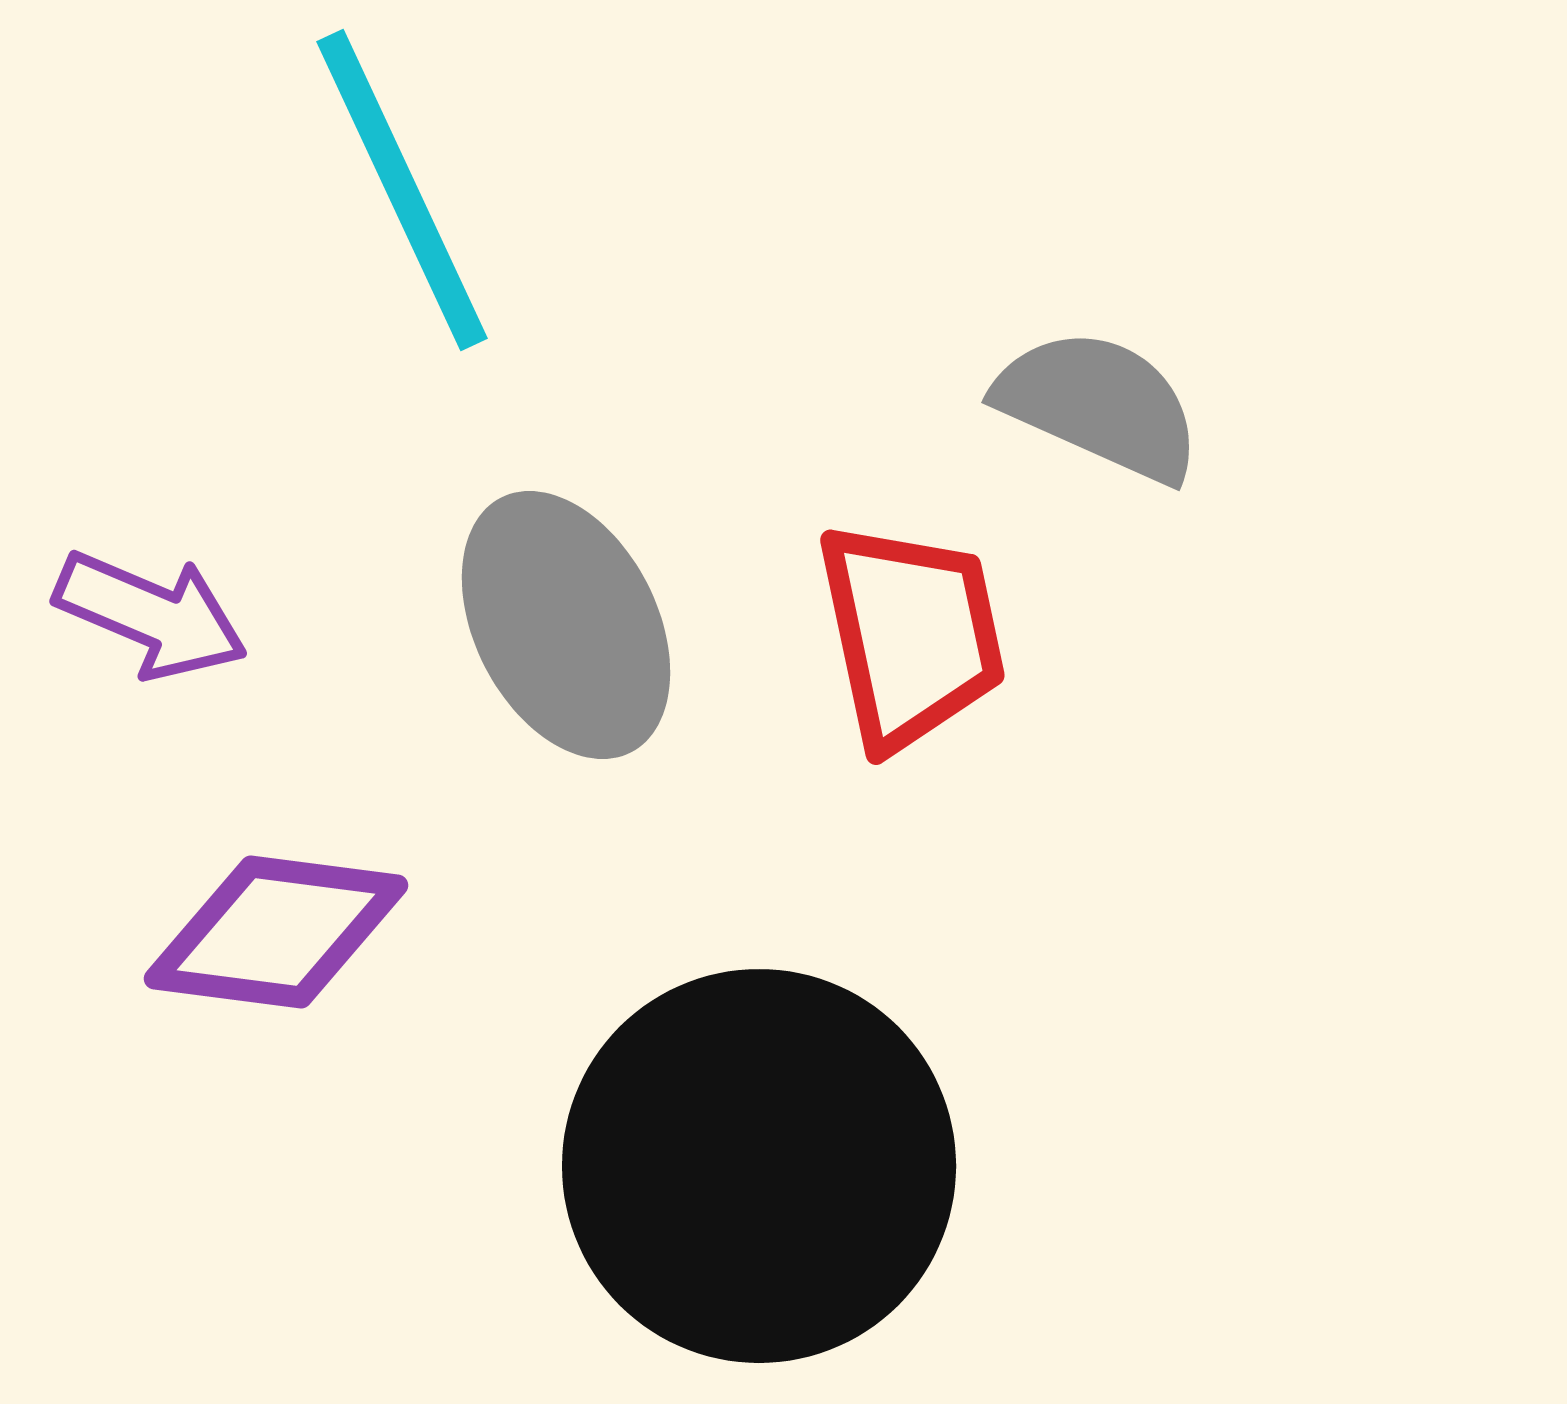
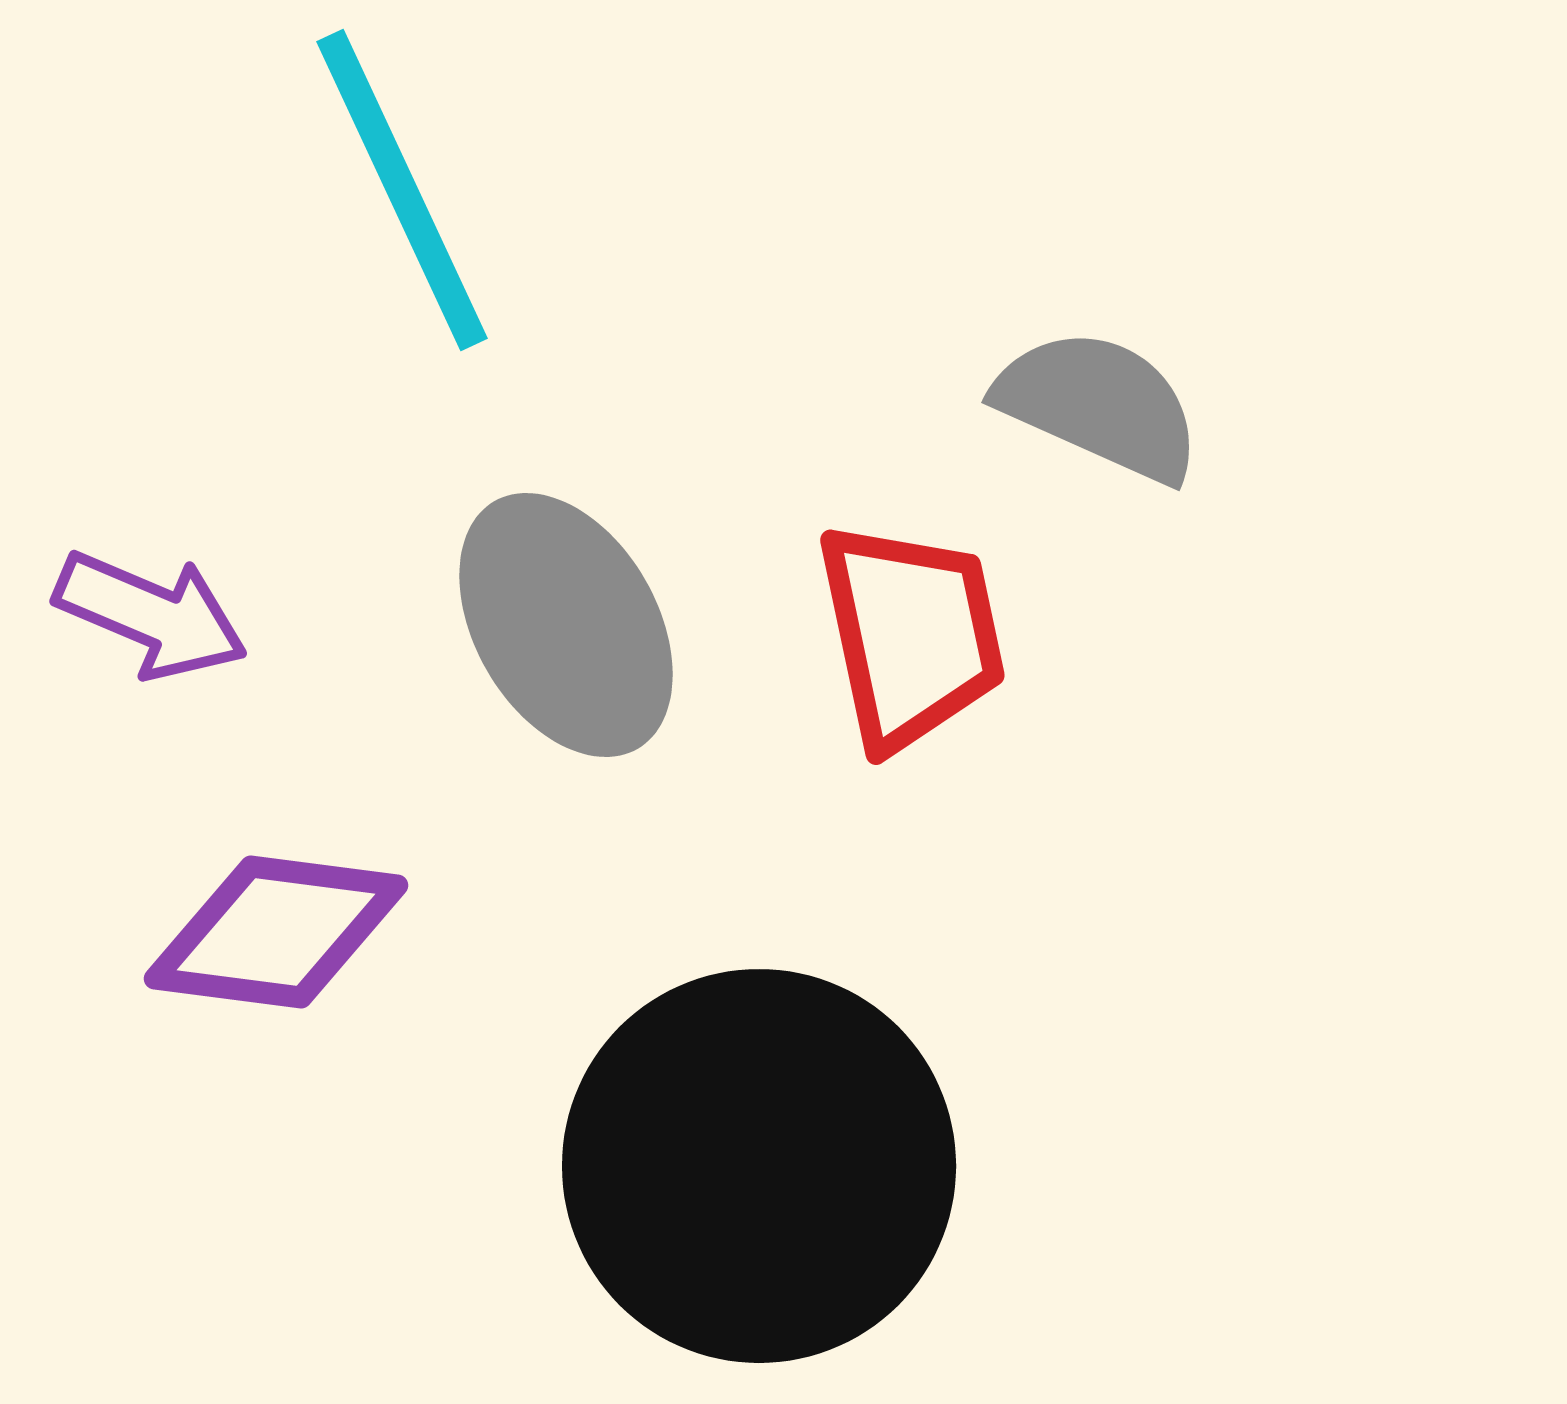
gray ellipse: rotated 3 degrees counterclockwise
